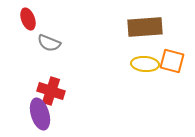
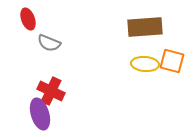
red cross: rotated 8 degrees clockwise
